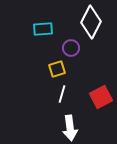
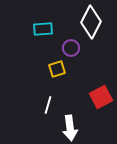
white line: moved 14 px left, 11 px down
